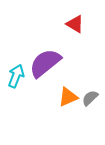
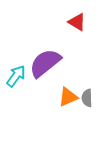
red triangle: moved 2 px right, 2 px up
cyan arrow: rotated 15 degrees clockwise
gray semicircle: moved 3 px left; rotated 48 degrees counterclockwise
